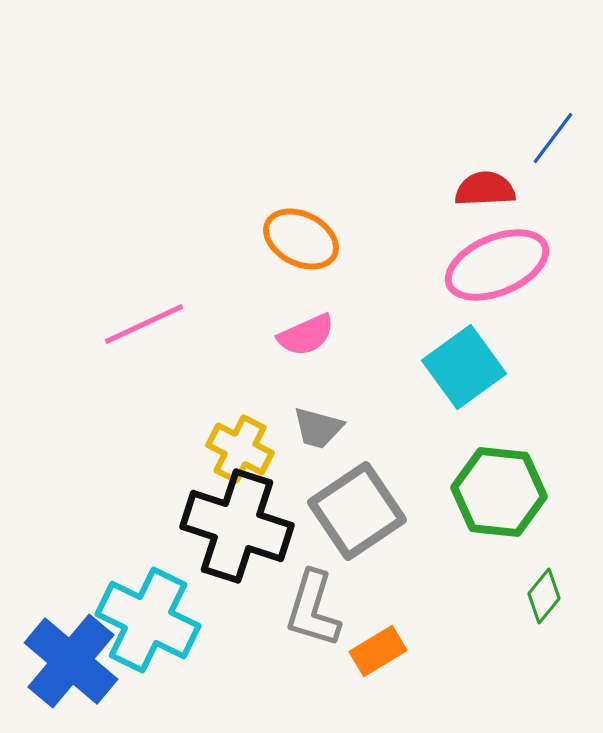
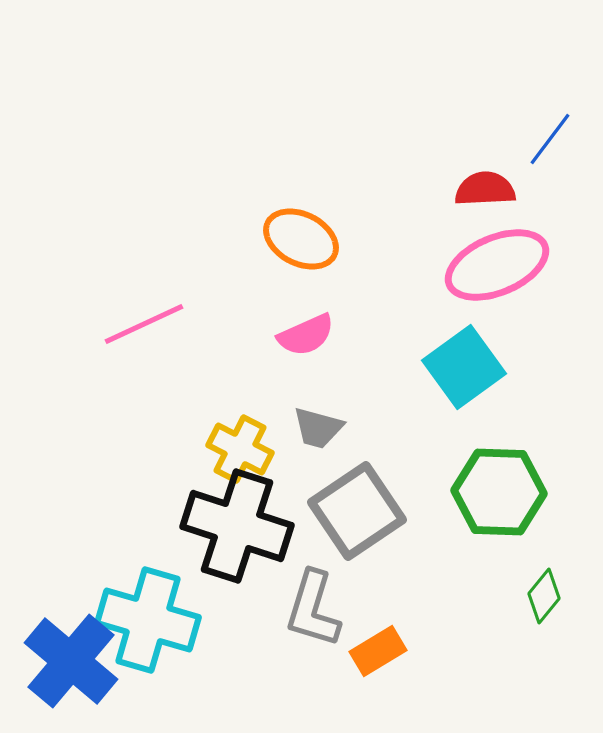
blue line: moved 3 px left, 1 px down
green hexagon: rotated 4 degrees counterclockwise
cyan cross: rotated 10 degrees counterclockwise
